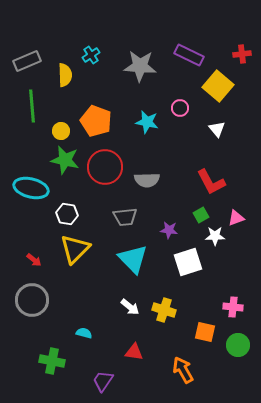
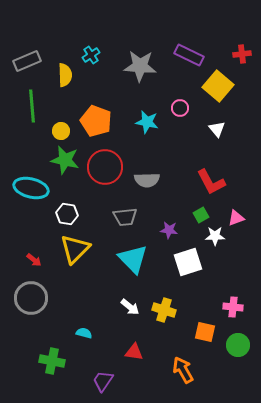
gray circle: moved 1 px left, 2 px up
